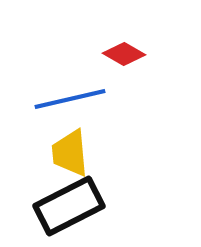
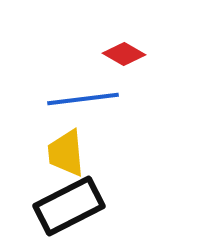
blue line: moved 13 px right; rotated 6 degrees clockwise
yellow trapezoid: moved 4 px left
